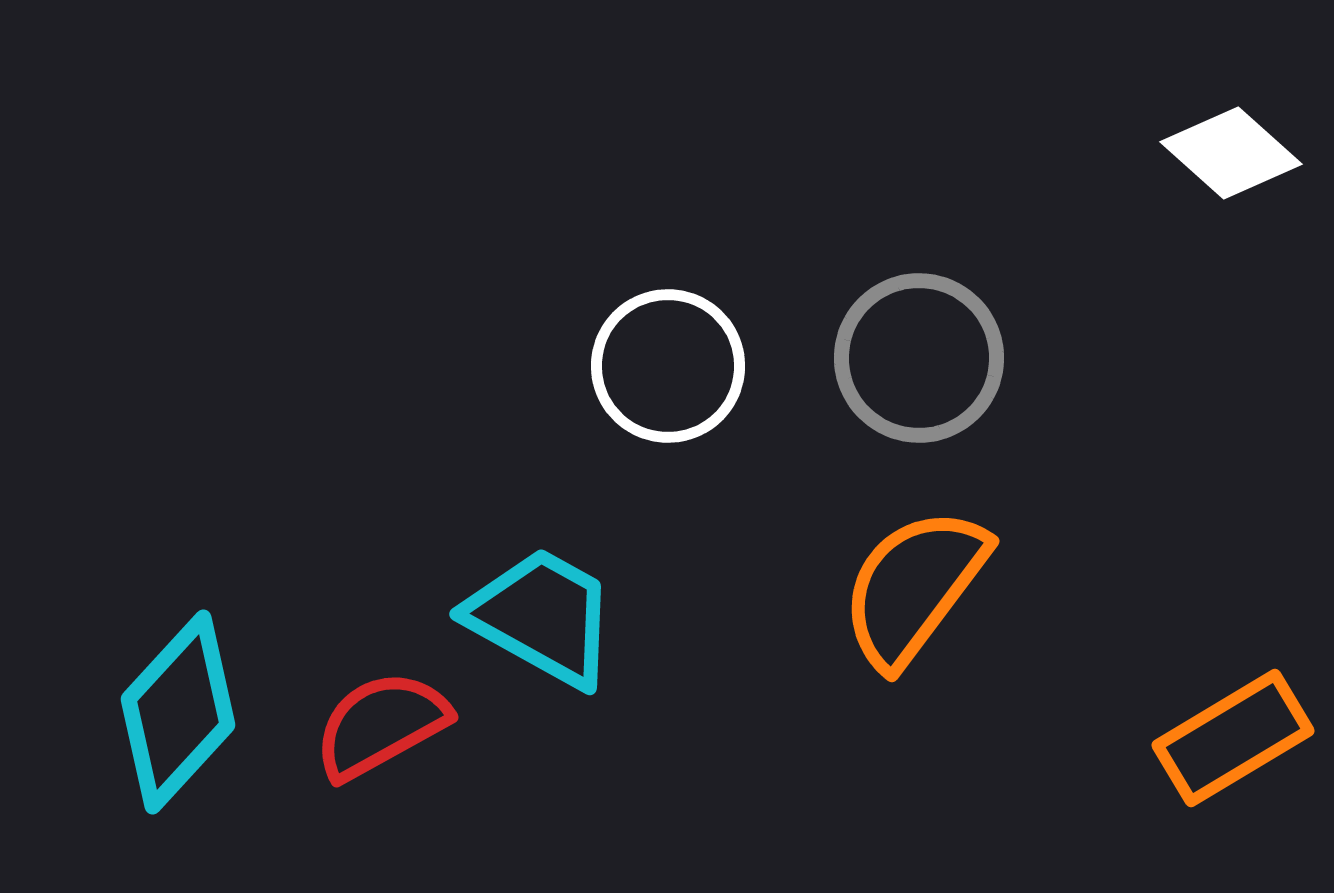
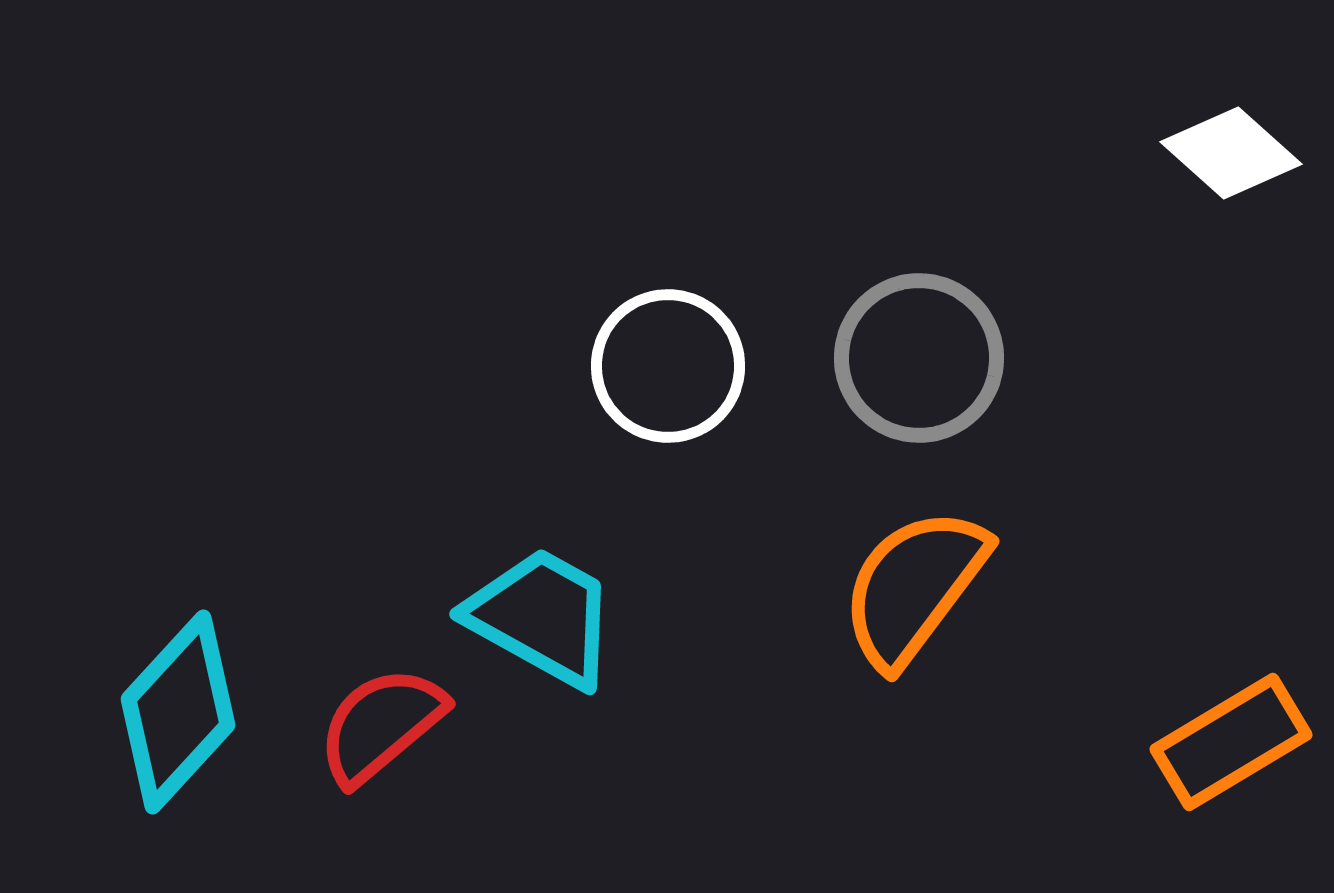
red semicircle: rotated 11 degrees counterclockwise
orange rectangle: moved 2 px left, 4 px down
